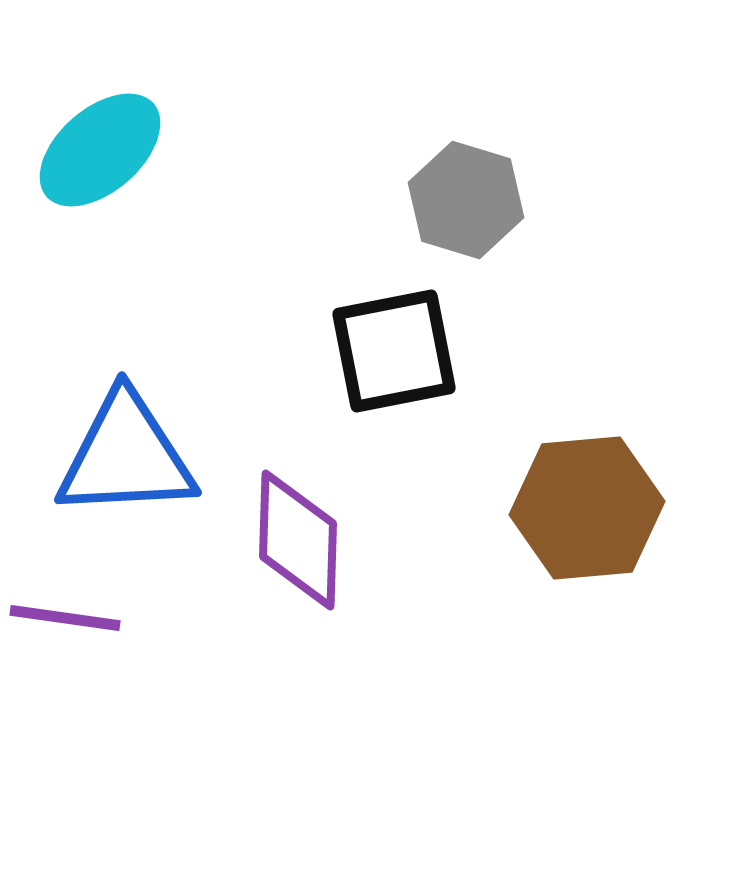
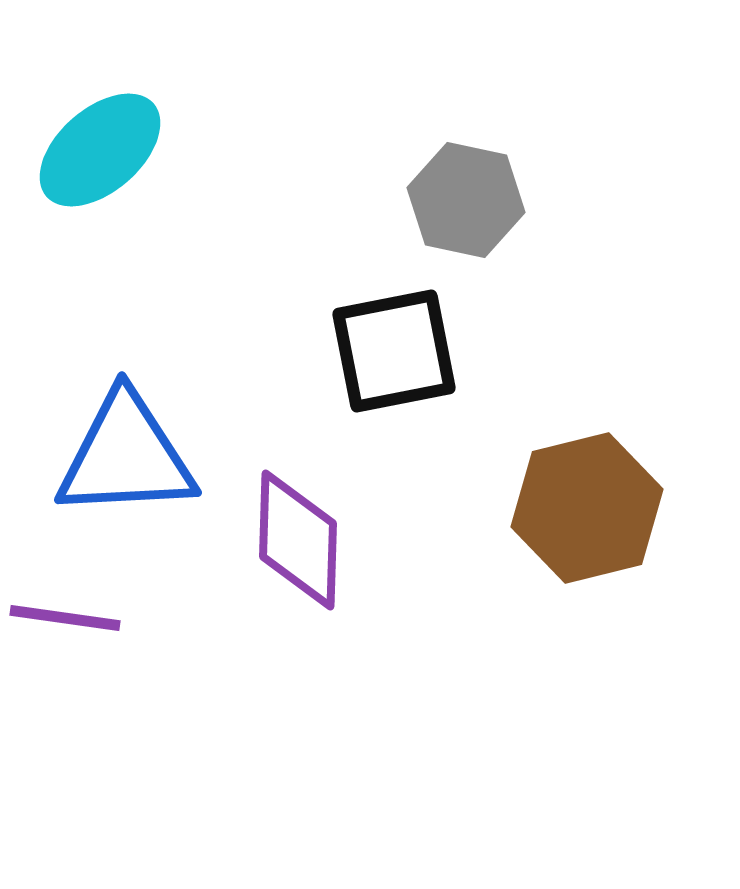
gray hexagon: rotated 5 degrees counterclockwise
brown hexagon: rotated 9 degrees counterclockwise
